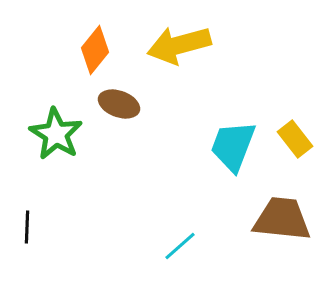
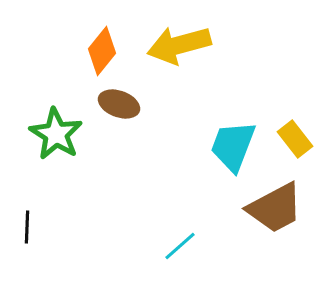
orange diamond: moved 7 px right, 1 px down
brown trapezoid: moved 7 px left, 11 px up; rotated 146 degrees clockwise
